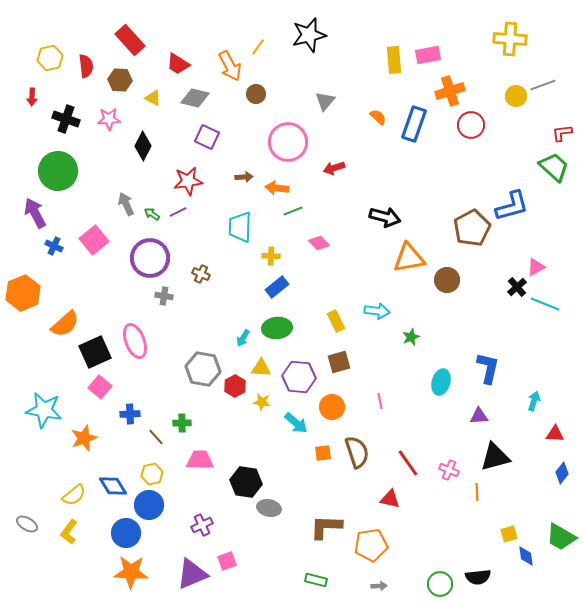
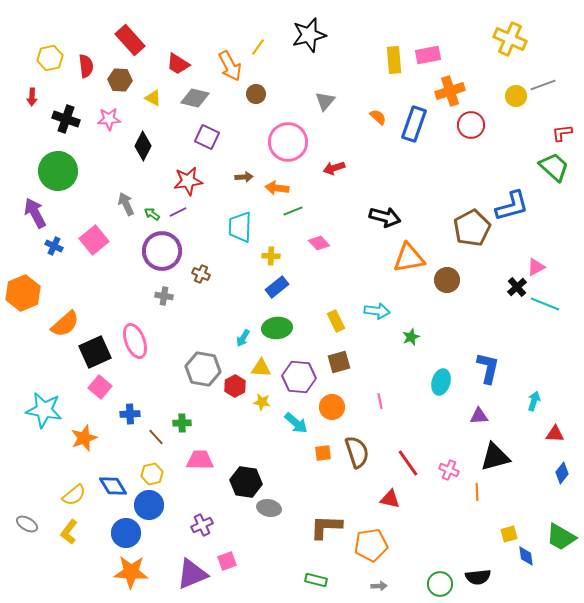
yellow cross at (510, 39): rotated 20 degrees clockwise
purple circle at (150, 258): moved 12 px right, 7 px up
